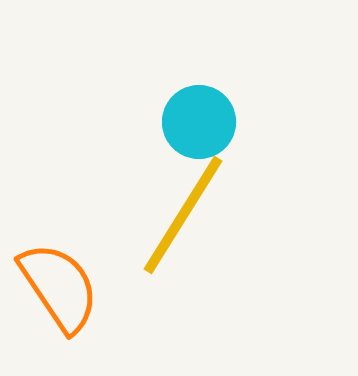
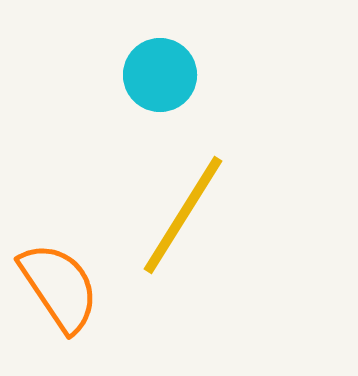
cyan circle: moved 39 px left, 47 px up
